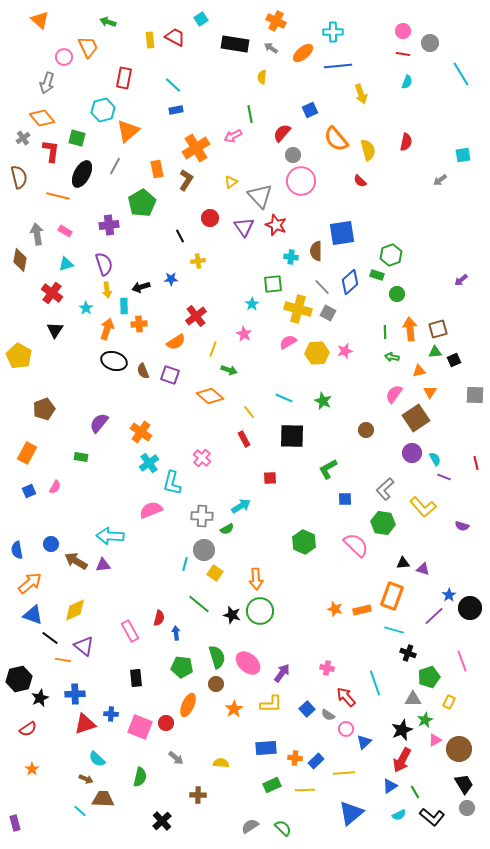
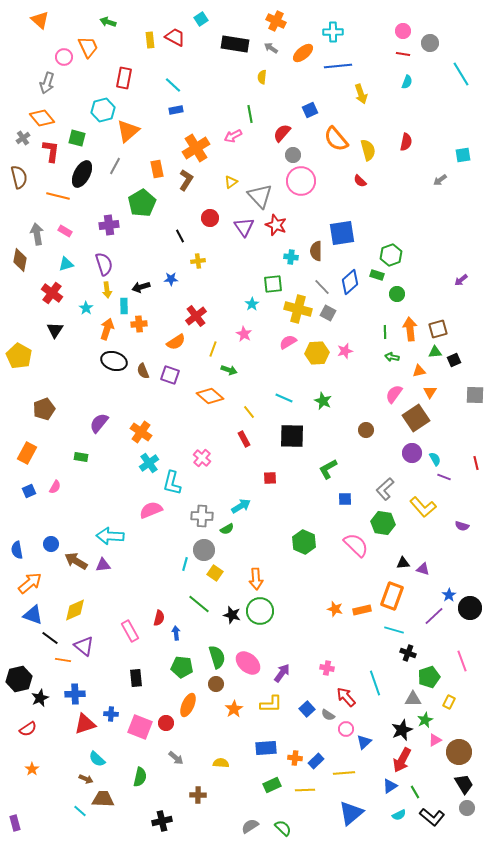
brown circle at (459, 749): moved 3 px down
black cross at (162, 821): rotated 30 degrees clockwise
